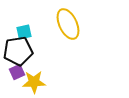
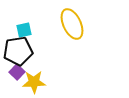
yellow ellipse: moved 4 px right
cyan square: moved 2 px up
purple square: rotated 21 degrees counterclockwise
